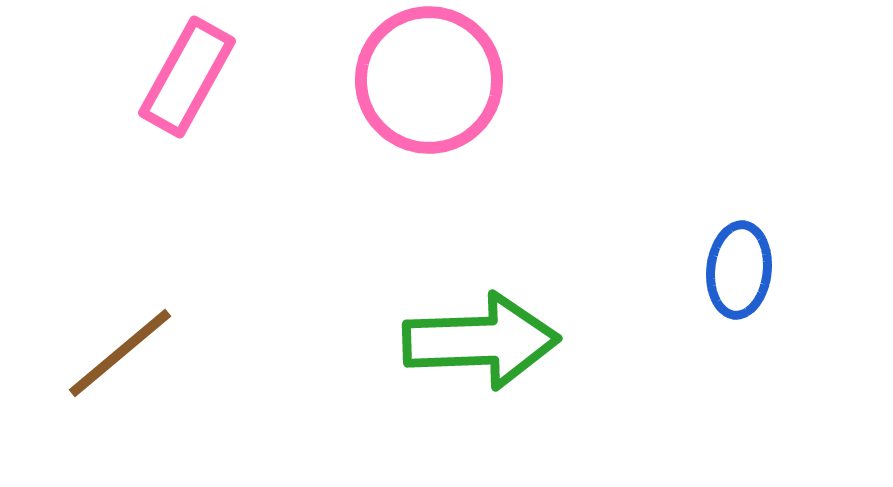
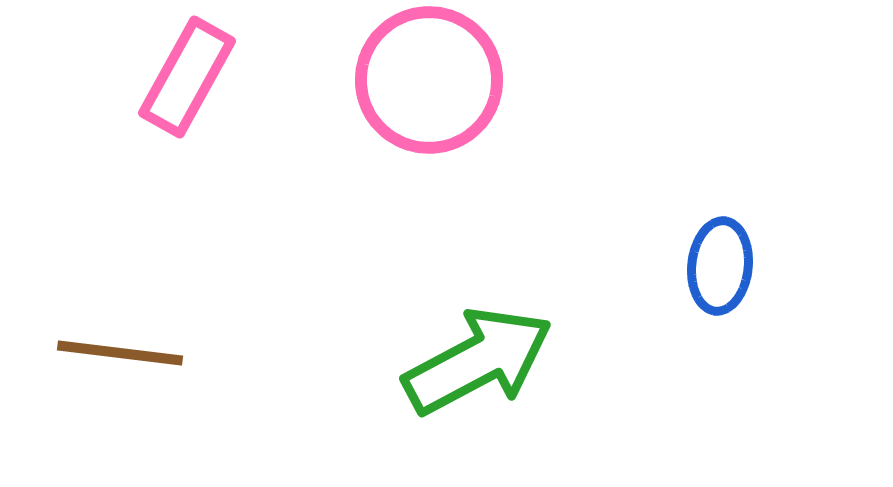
blue ellipse: moved 19 px left, 4 px up
green arrow: moved 3 px left, 20 px down; rotated 26 degrees counterclockwise
brown line: rotated 47 degrees clockwise
